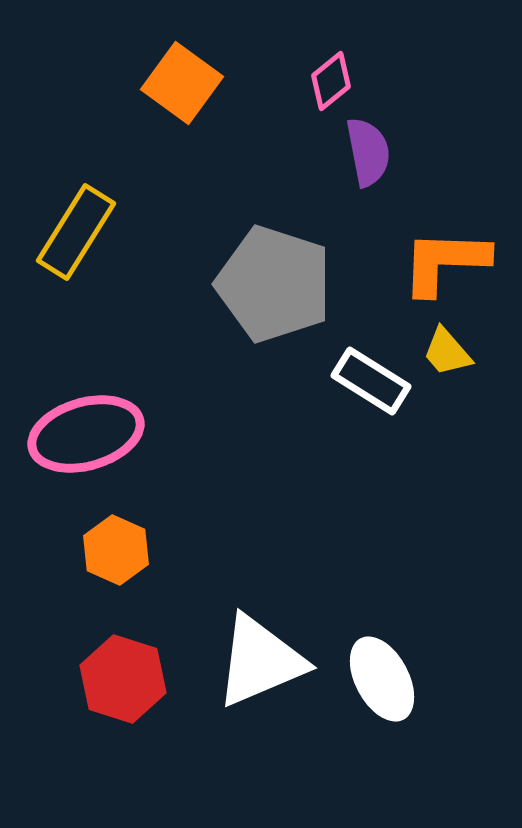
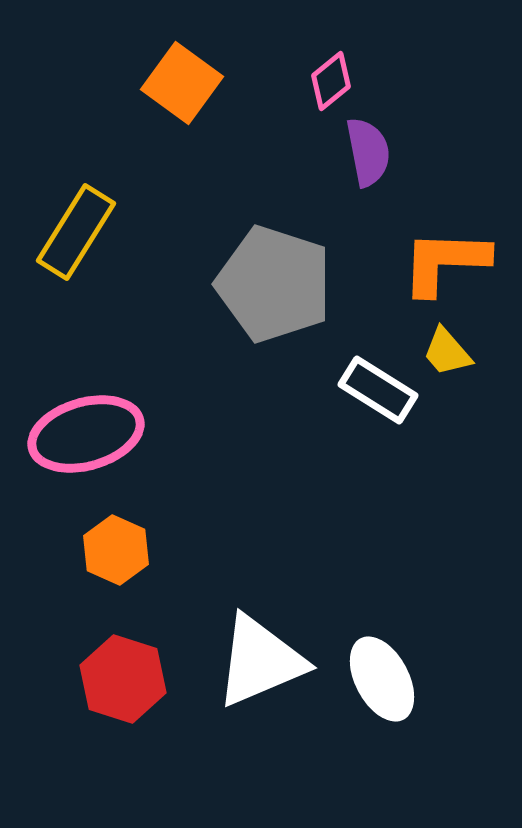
white rectangle: moved 7 px right, 9 px down
